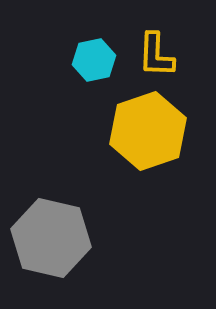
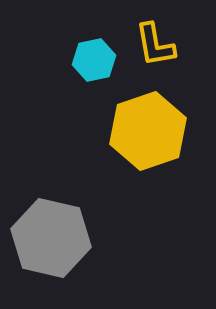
yellow L-shape: moved 1 px left, 10 px up; rotated 12 degrees counterclockwise
